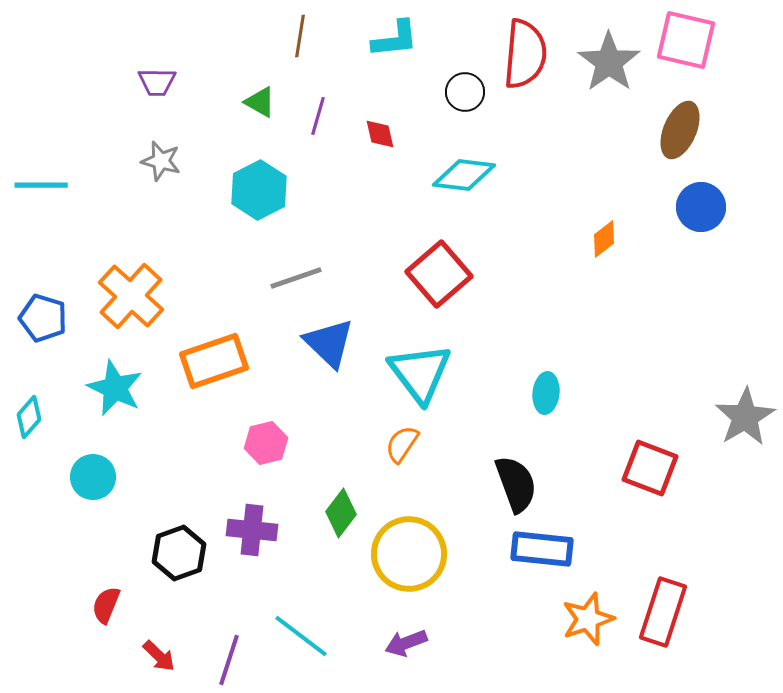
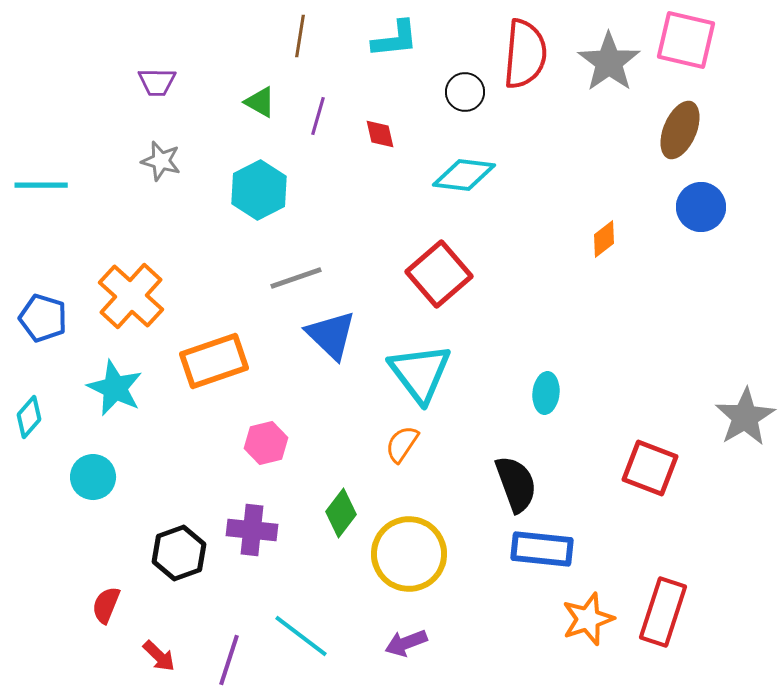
blue triangle at (329, 343): moved 2 px right, 8 px up
